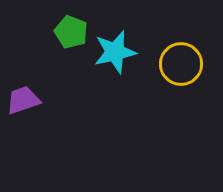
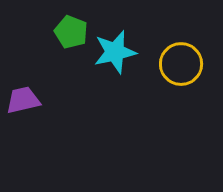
purple trapezoid: rotated 6 degrees clockwise
